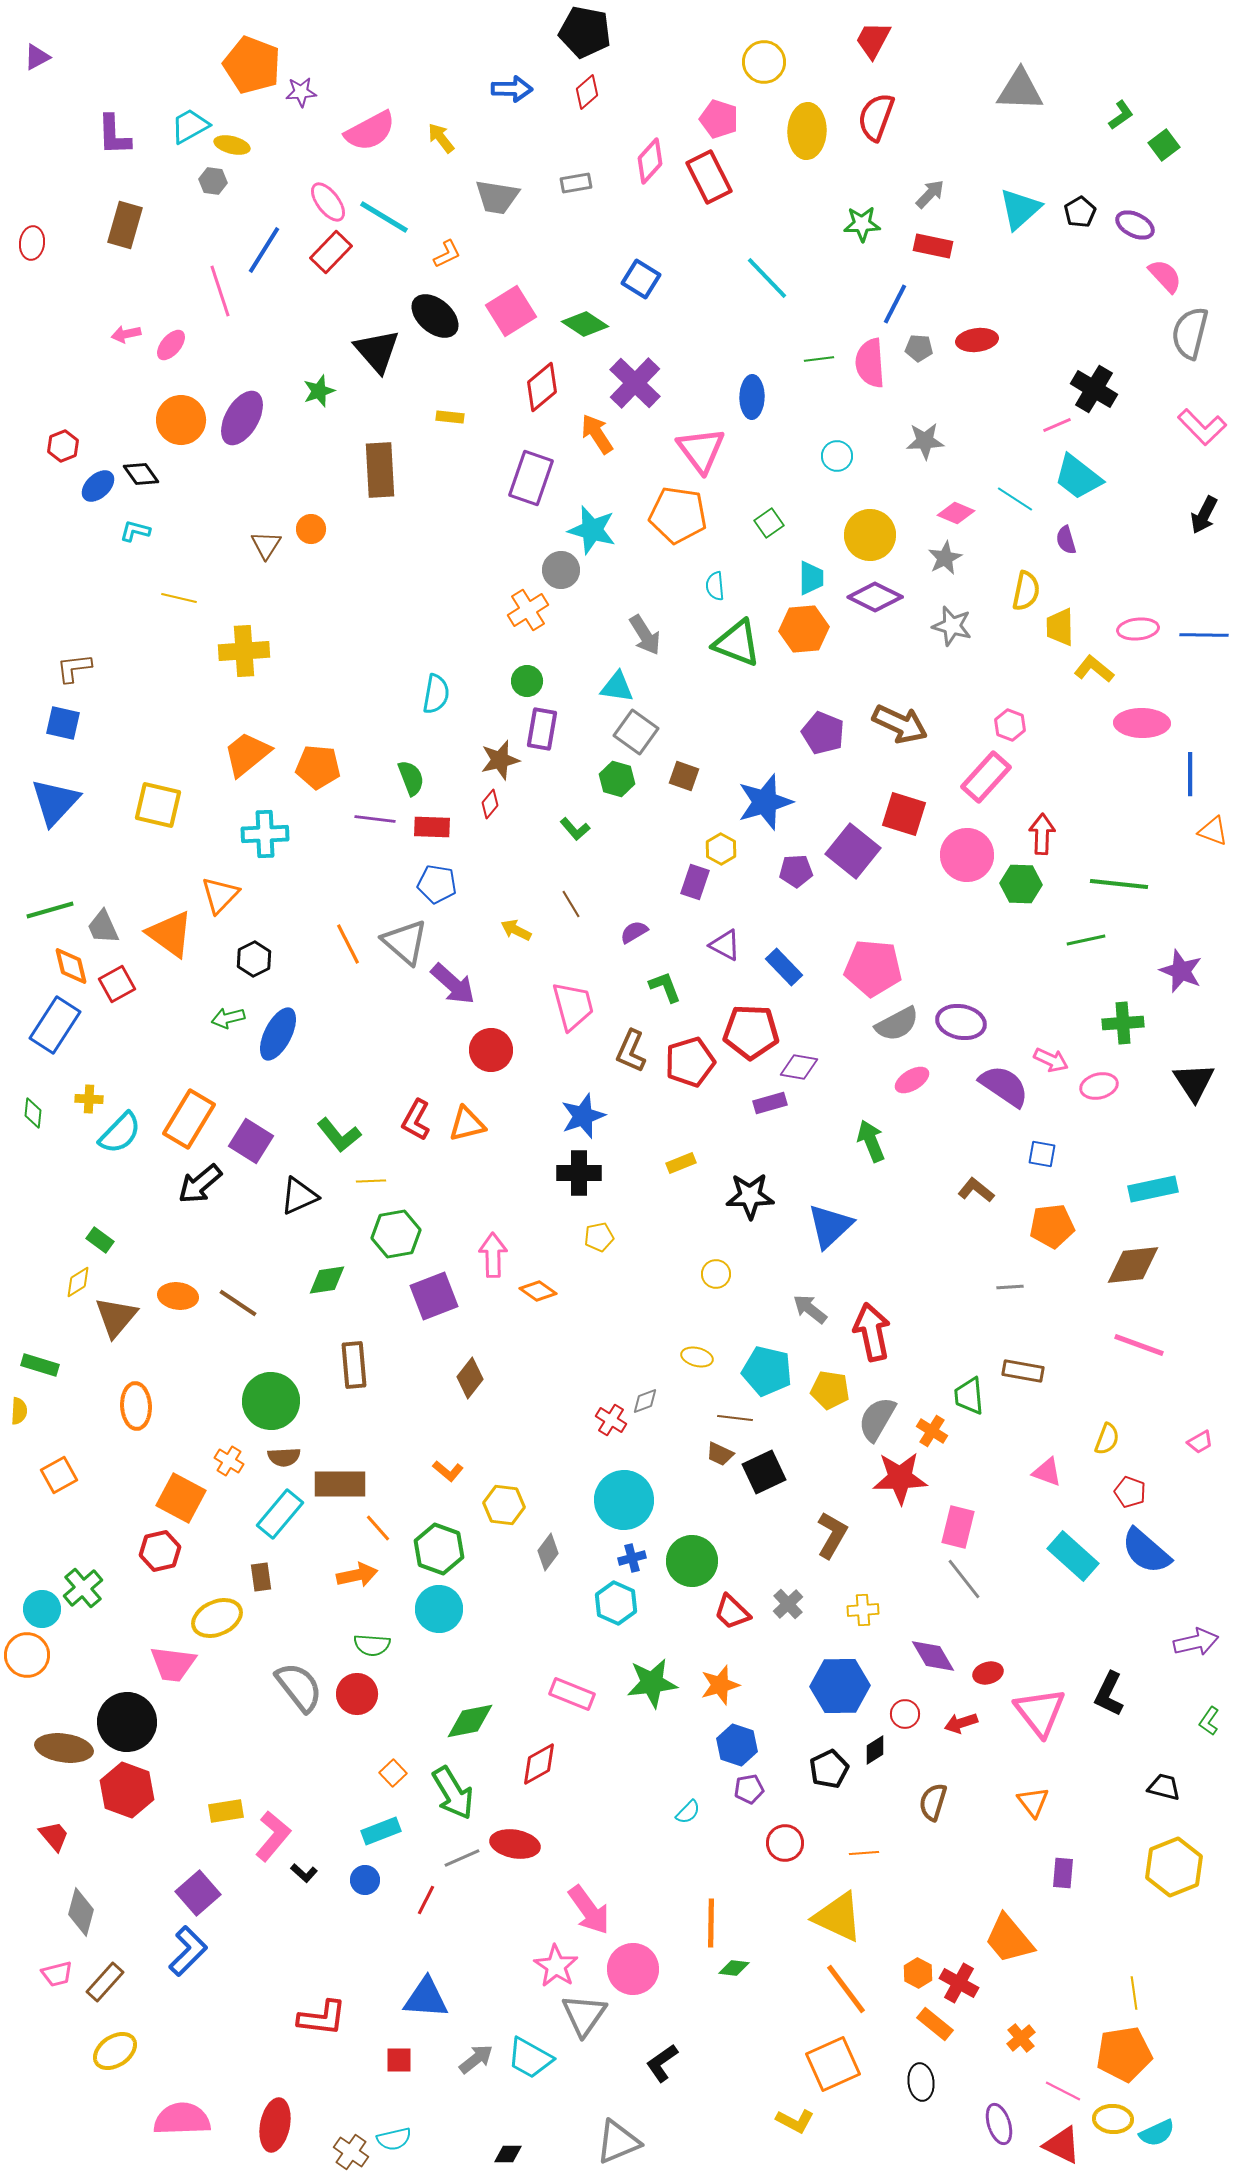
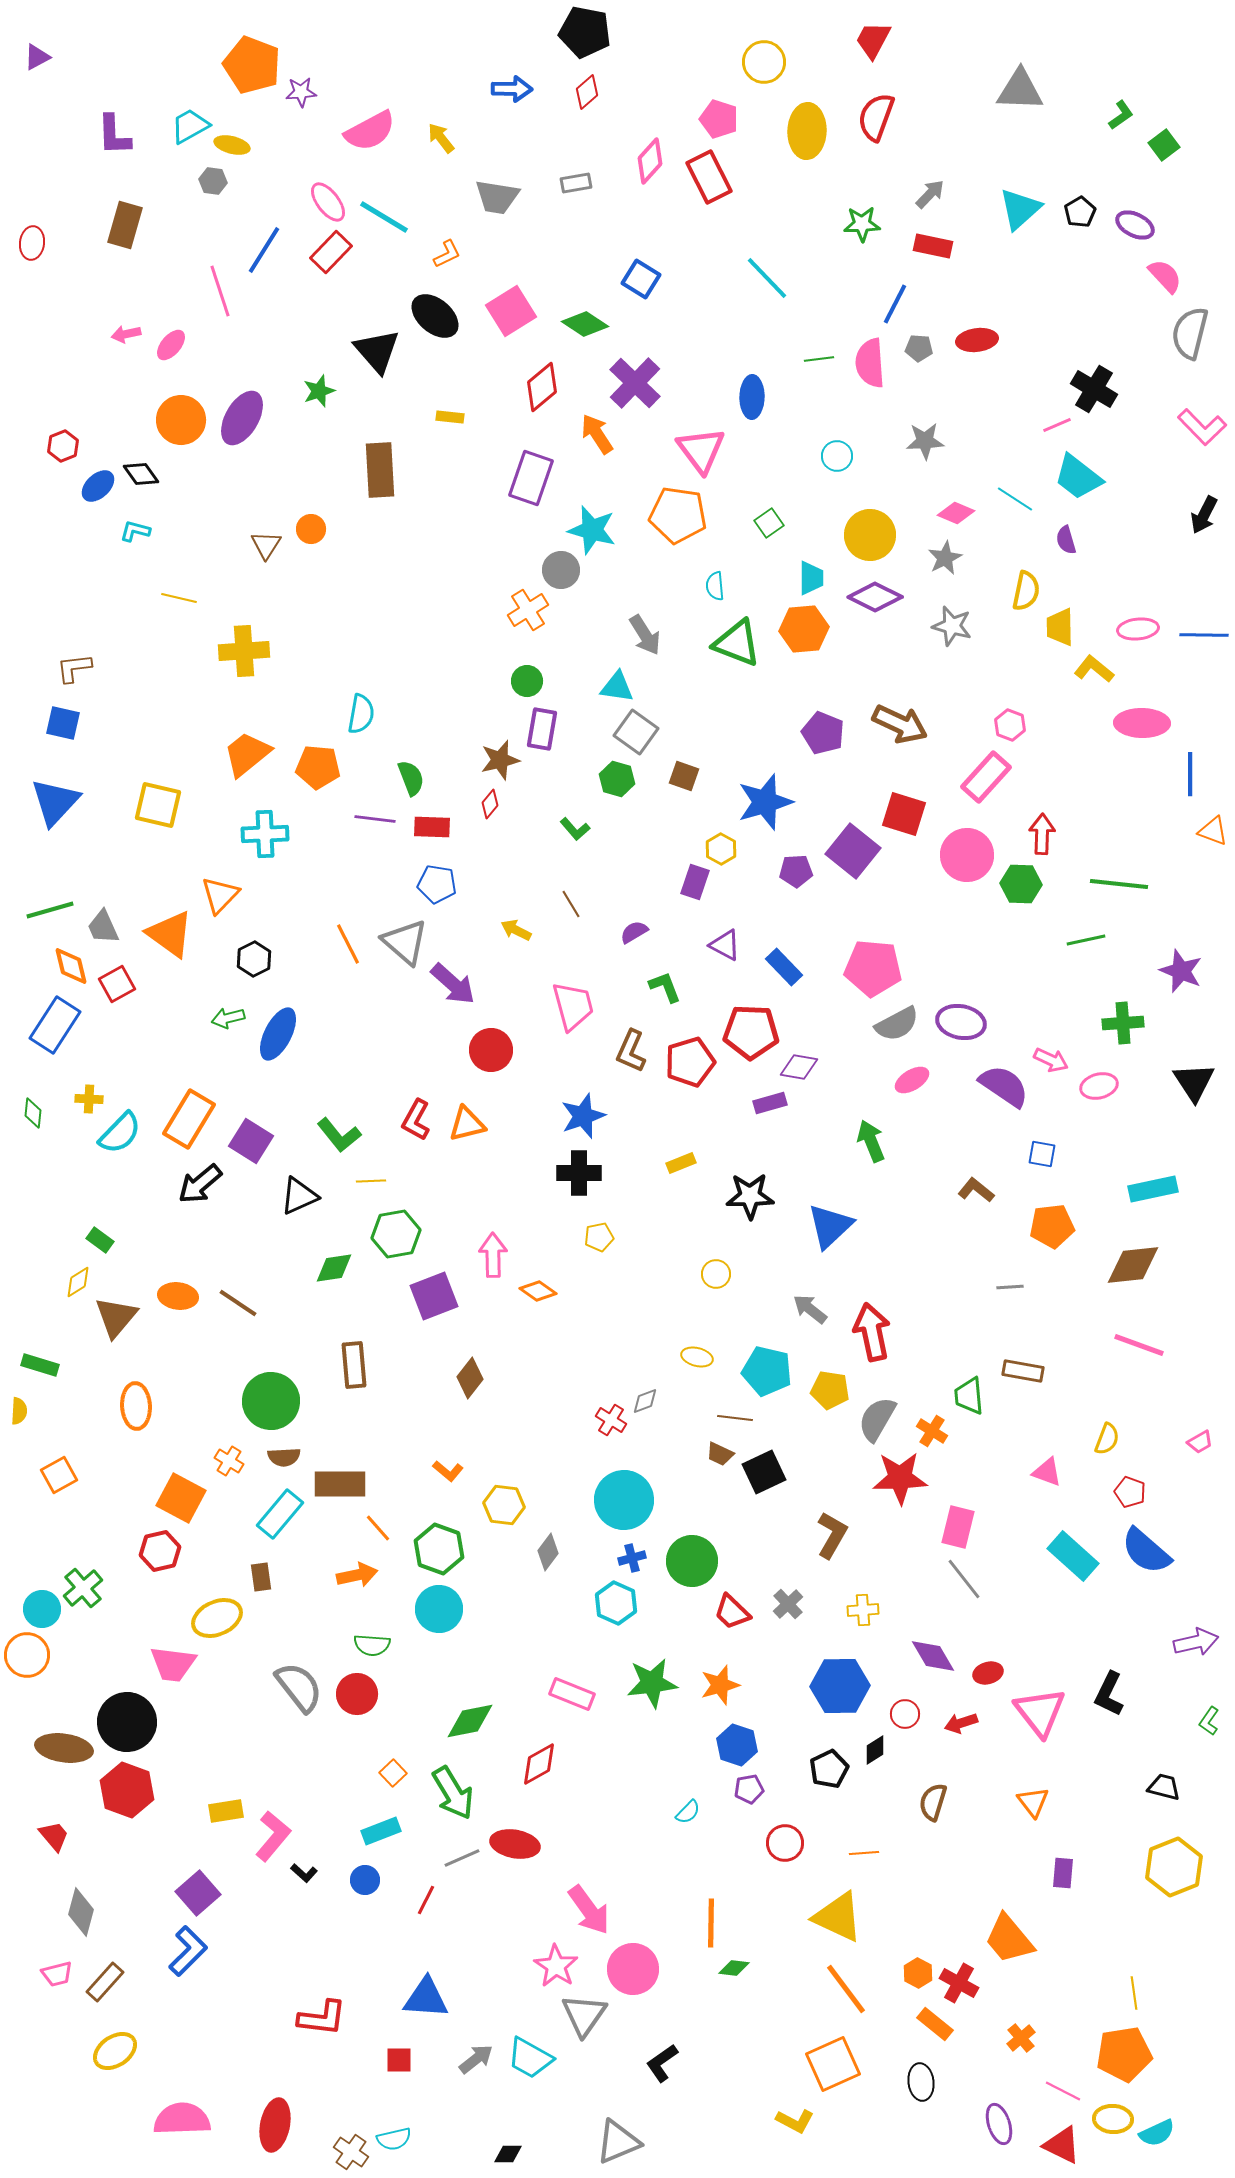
cyan semicircle at (436, 694): moved 75 px left, 20 px down
green diamond at (327, 1280): moved 7 px right, 12 px up
